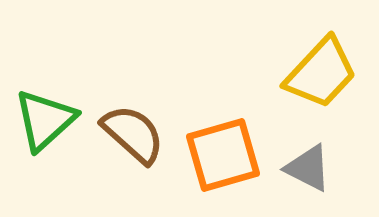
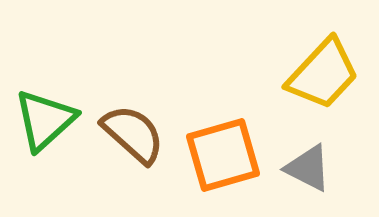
yellow trapezoid: moved 2 px right, 1 px down
